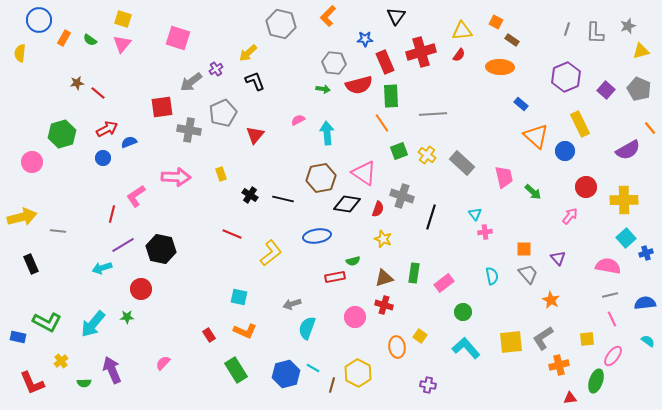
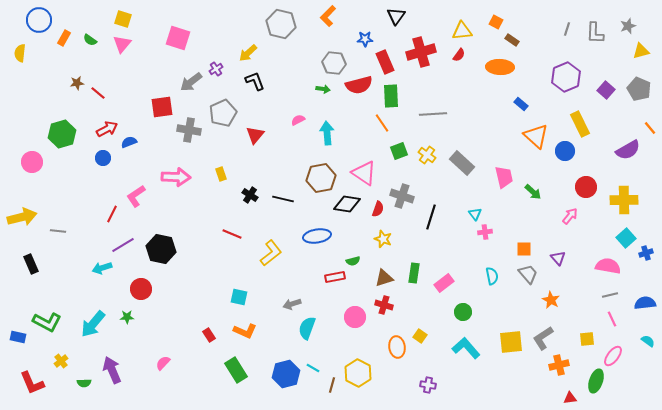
red line at (112, 214): rotated 12 degrees clockwise
